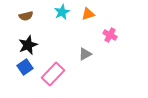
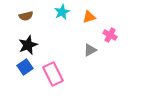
orange triangle: moved 1 px right, 3 px down
gray triangle: moved 5 px right, 4 px up
pink rectangle: rotated 70 degrees counterclockwise
